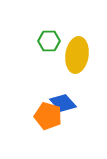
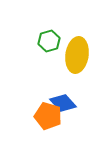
green hexagon: rotated 15 degrees counterclockwise
